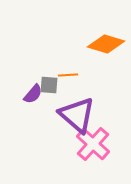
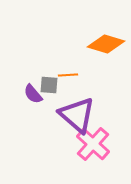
purple semicircle: rotated 100 degrees clockwise
